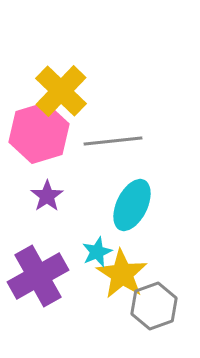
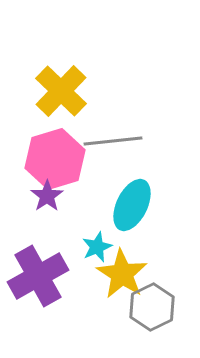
pink hexagon: moved 16 px right, 26 px down
cyan star: moved 5 px up
gray hexagon: moved 2 px left, 1 px down; rotated 6 degrees counterclockwise
